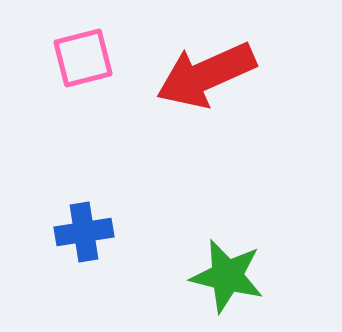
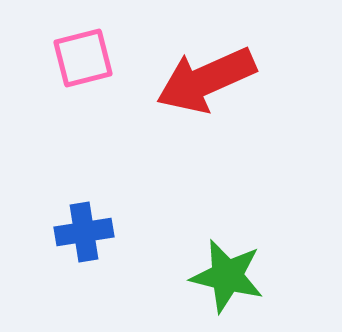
red arrow: moved 5 px down
